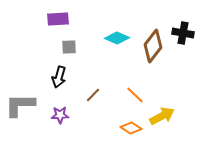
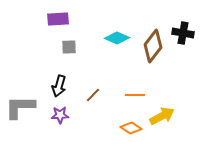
black arrow: moved 9 px down
orange line: rotated 42 degrees counterclockwise
gray L-shape: moved 2 px down
